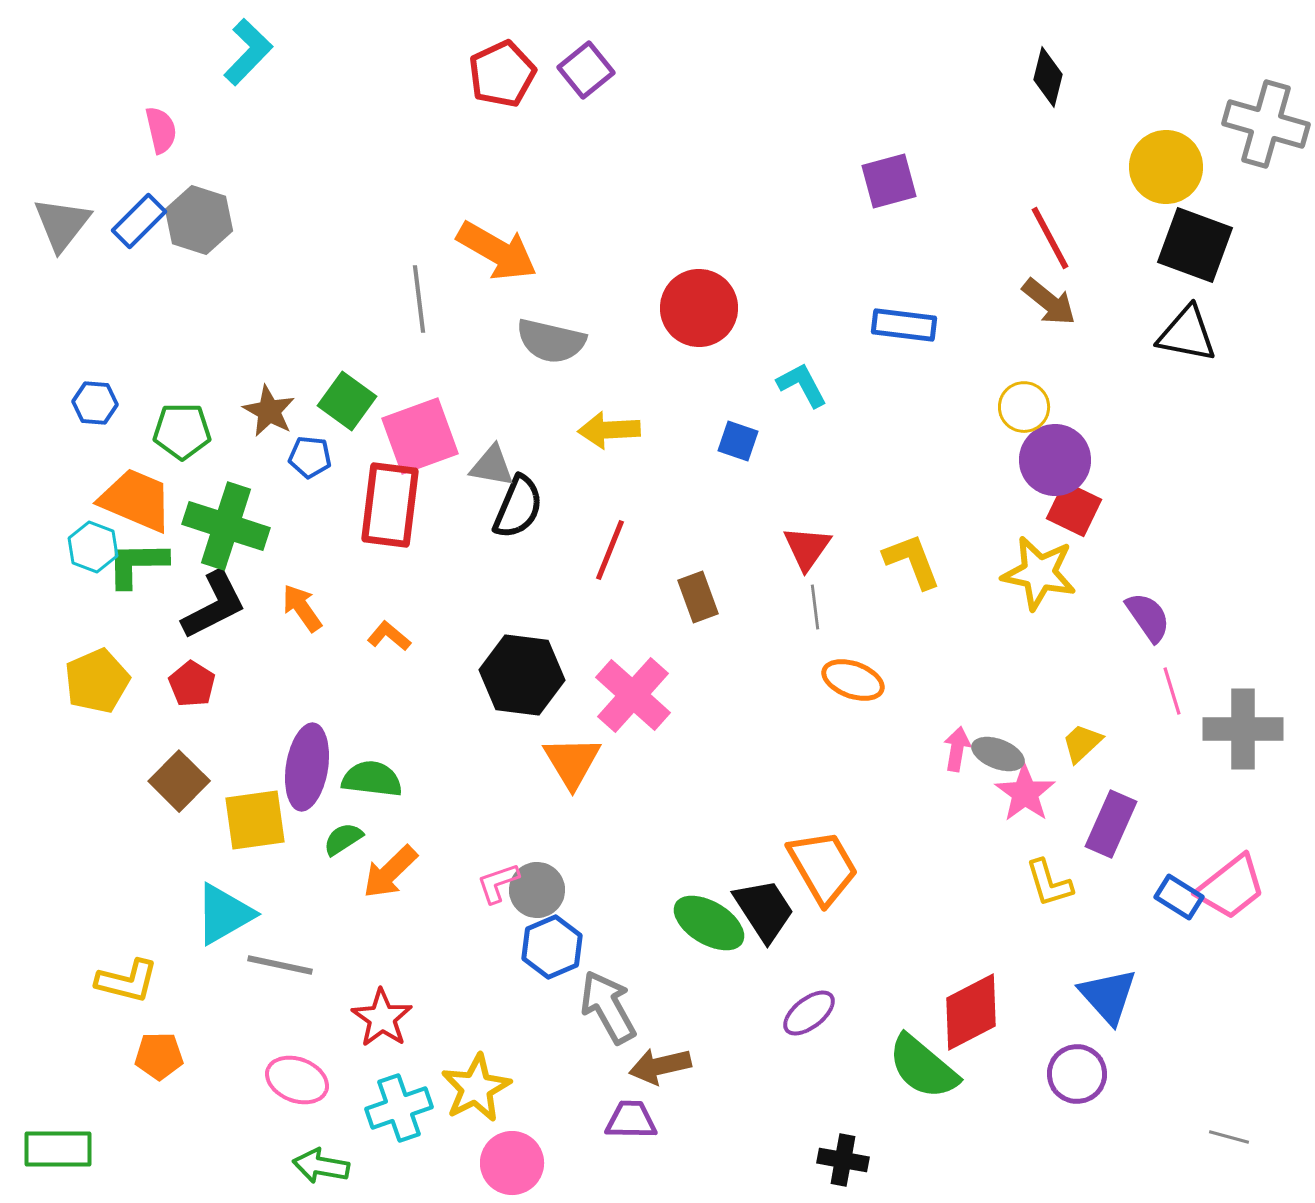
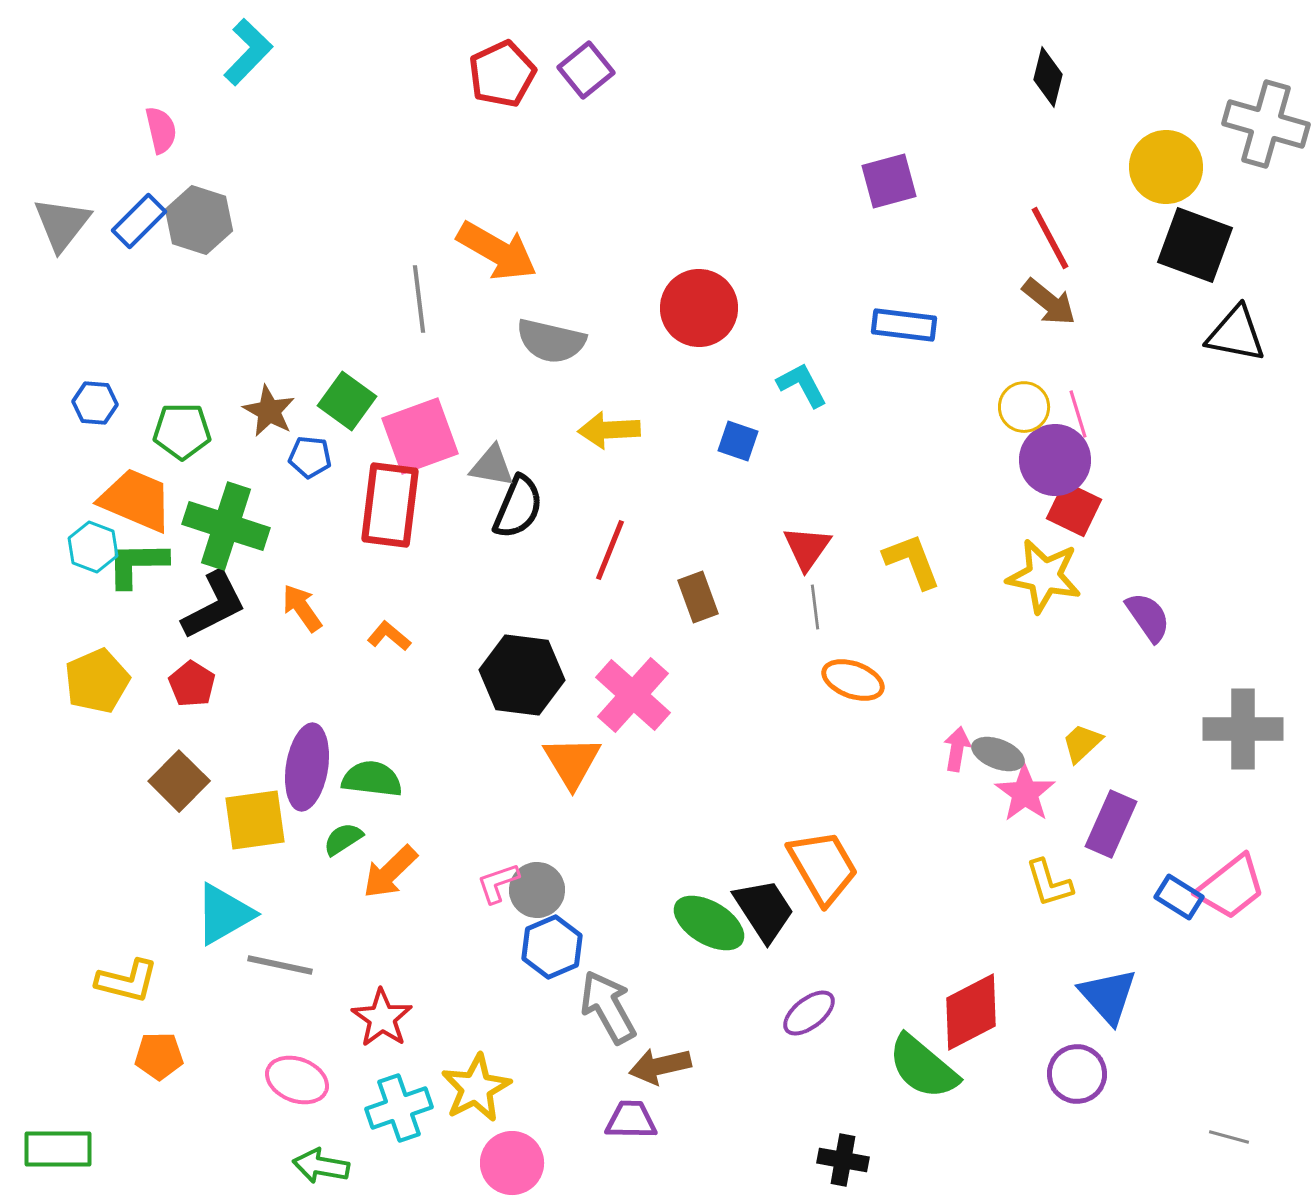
black triangle at (1187, 334): moved 49 px right
yellow star at (1039, 573): moved 5 px right, 3 px down
pink line at (1172, 691): moved 94 px left, 277 px up
